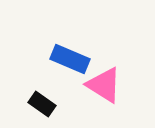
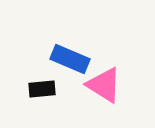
black rectangle: moved 15 px up; rotated 40 degrees counterclockwise
